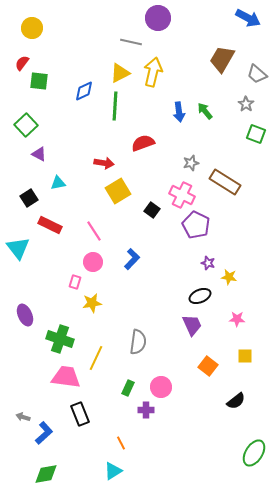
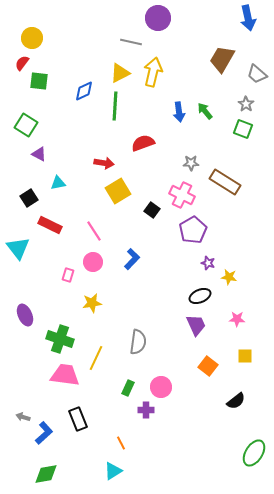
blue arrow at (248, 18): rotated 50 degrees clockwise
yellow circle at (32, 28): moved 10 px down
green square at (26, 125): rotated 15 degrees counterclockwise
green square at (256, 134): moved 13 px left, 5 px up
gray star at (191, 163): rotated 14 degrees clockwise
purple pentagon at (196, 225): moved 3 px left, 5 px down; rotated 16 degrees clockwise
pink rectangle at (75, 282): moved 7 px left, 7 px up
purple trapezoid at (192, 325): moved 4 px right
pink trapezoid at (66, 377): moved 1 px left, 2 px up
black rectangle at (80, 414): moved 2 px left, 5 px down
